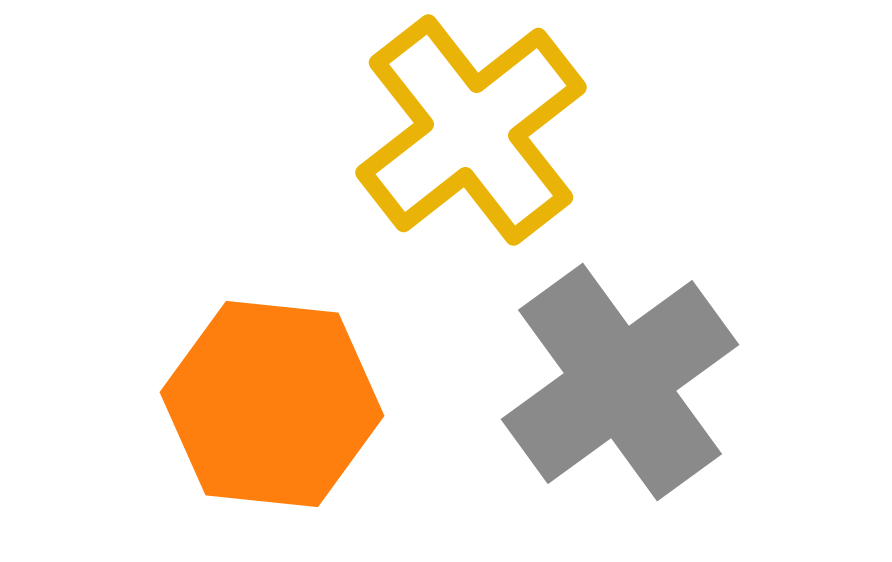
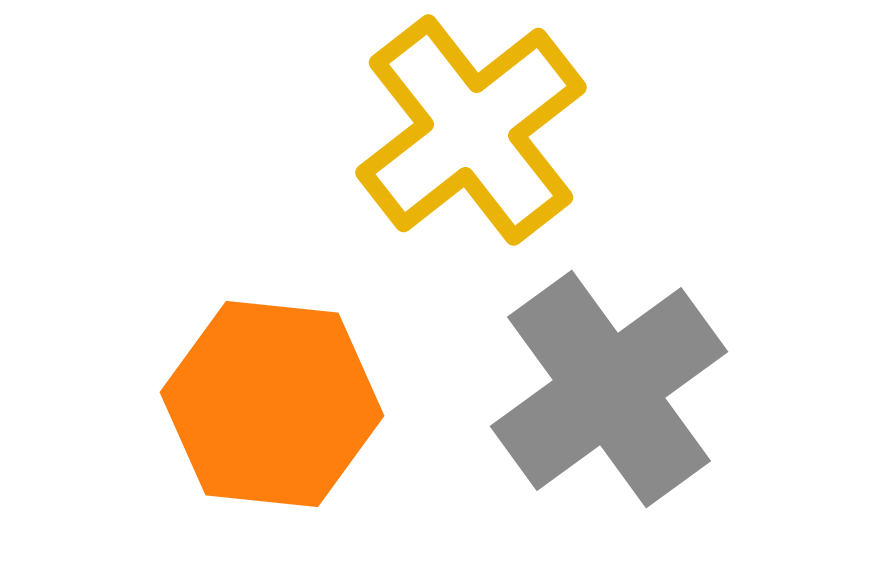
gray cross: moved 11 px left, 7 px down
